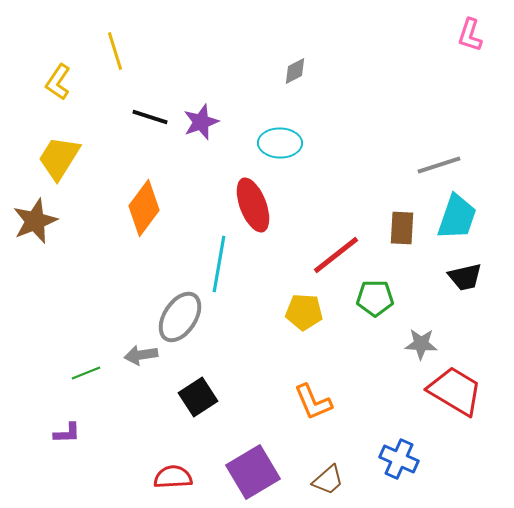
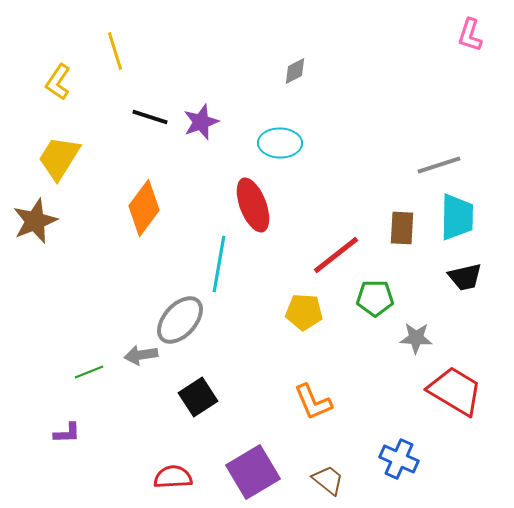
cyan trapezoid: rotated 18 degrees counterclockwise
gray ellipse: moved 3 px down; rotated 9 degrees clockwise
gray star: moved 5 px left, 6 px up
green line: moved 3 px right, 1 px up
brown trapezoid: rotated 100 degrees counterclockwise
